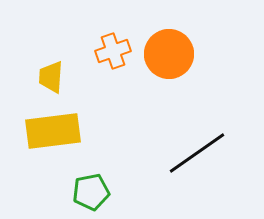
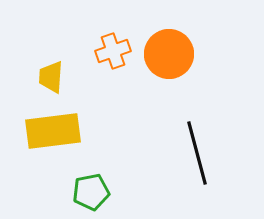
black line: rotated 70 degrees counterclockwise
